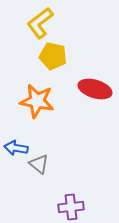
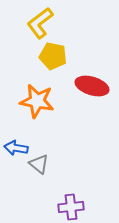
red ellipse: moved 3 px left, 3 px up
